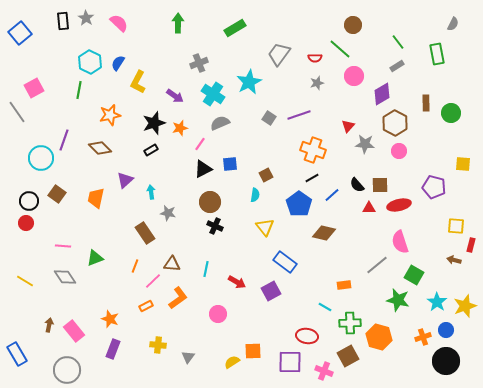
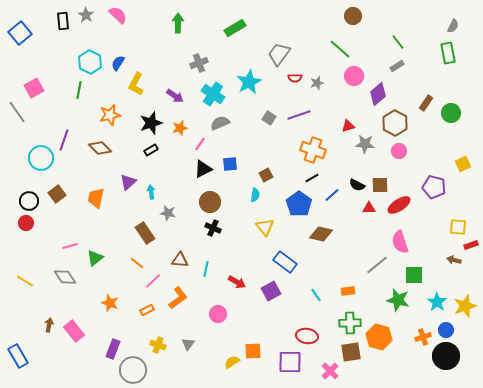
gray star at (86, 18): moved 3 px up
pink semicircle at (119, 23): moved 1 px left, 8 px up
gray semicircle at (453, 24): moved 2 px down
brown circle at (353, 25): moved 9 px up
green rectangle at (437, 54): moved 11 px right, 1 px up
red semicircle at (315, 58): moved 20 px left, 20 px down
yellow L-shape at (138, 82): moved 2 px left, 2 px down
purple diamond at (382, 94): moved 4 px left; rotated 10 degrees counterclockwise
brown rectangle at (426, 103): rotated 35 degrees clockwise
black star at (154, 123): moved 3 px left
red triangle at (348, 126): rotated 32 degrees clockwise
yellow square at (463, 164): rotated 28 degrees counterclockwise
purple triangle at (125, 180): moved 3 px right, 2 px down
black semicircle at (357, 185): rotated 21 degrees counterclockwise
brown square at (57, 194): rotated 18 degrees clockwise
red ellipse at (399, 205): rotated 20 degrees counterclockwise
black cross at (215, 226): moved 2 px left, 2 px down
yellow square at (456, 226): moved 2 px right, 1 px down
brown diamond at (324, 233): moved 3 px left, 1 px down
red rectangle at (471, 245): rotated 56 degrees clockwise
pink line at (63, 246): moved 7 px right; rotated 21 degrees counterclockwise
green triangle at (95, 258): rotated 18 degrees counterclockwise
brown triangle at (172, 264): moved 8 px right, 4 px up
orange line at (135, 266): moved 2 px right, 3 px up; rotated 72 degrees counterclockwise
green square at (414, 275): rotated 30 degrees counterclockwise
orange rectangle at (344, 285): moved 4 px right, 6 px down
orange rectangle at (146, 306): moved 1 px right, 4 px down
cyan line at (325, 307): moved 9 px left, 12 px up; rotated 24 degrees clockwise
orange star at (110, 319): moved 16 px up
yellow cross at (158, 345): rotated 14 degrees clockwise
blue rectangle at (17, 354): moved 1 px right, 2 px down
brown square at (348, 356): moved 3 px right, 4 px up; rotated 20 degrees clockwise
gray triangle at (188, 357): moved 13 px up
black circle at (446, 361): moved 5 px up
gray circle at (67, 370): moved 66 px right
pink cross at (324, 371): moved 6 px right; rotated 24 degrees clockwise
